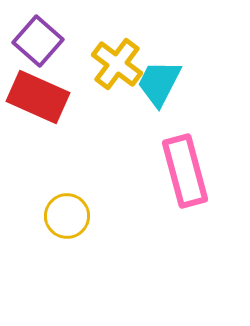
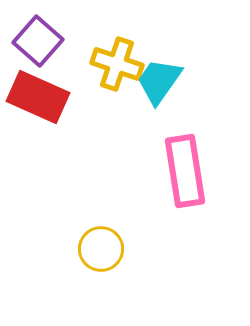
yellow cross: rotated 18 degrees counterclockwise
cyan trapezoid: moved 2 px up; rotated 8 degrees clockwise
pink rectangle: rotated 6 degrees clockwise
yellow circle: moved 34 px right, 33 px down
